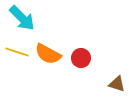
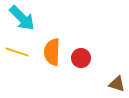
orange semicircle: moved 4 px right, 2 px up; rotated 64 degrees clockwise
